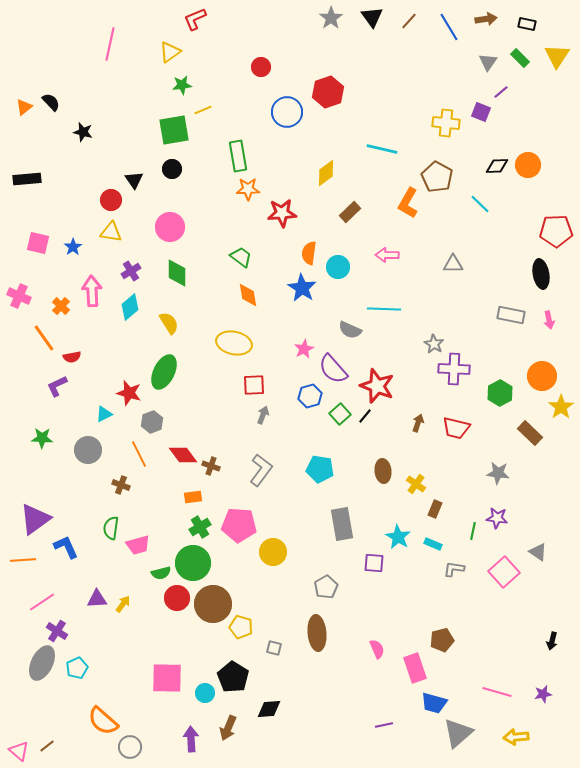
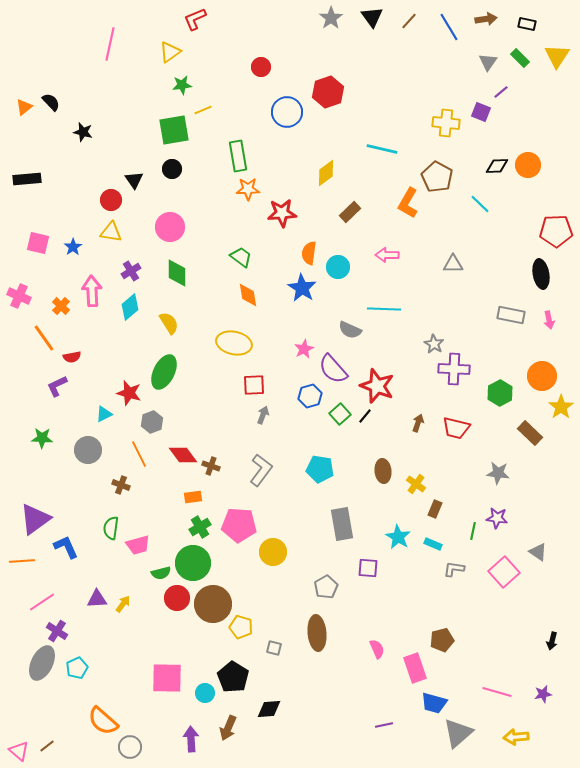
orange line at (23, 560): moved 1 px left, 1 px down
purple square at (374, 563): moved 6 px left, 5 px down
